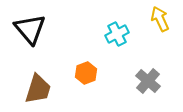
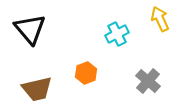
brown trapezoid: moved 1 px left; rotated 60 degrees clockwise
